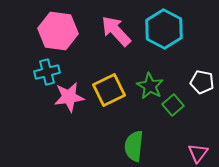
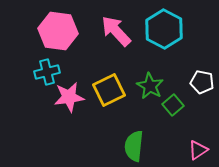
pink triangle: moved 3 px up; rotated 20 degrees clockwise
